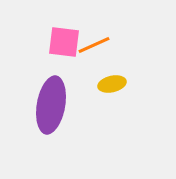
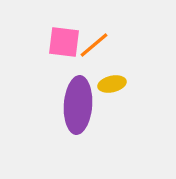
orange line: rotated 16 degrees counterclockwise
purple ellipse: moved 27 px right; rotated 6 degrees counterclockwise
